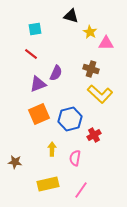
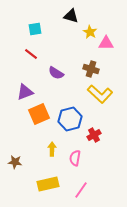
purple semicircle: rotated 98 degrees clockwise
purple triangle: moved 13 px left, 8 px down
